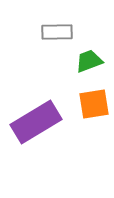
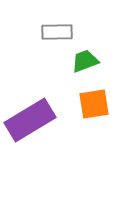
green trapezoid: moved 4 px left
purple rectangle: moved 6 px left, 2 px up
